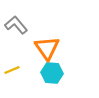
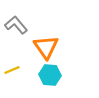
orange triangle: moved 1 px left, 1 px up
cyan hexagon: moved 2 px left, 2 px down
